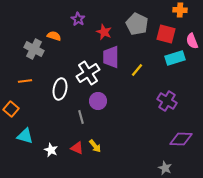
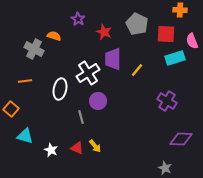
red square: rotated 12 degrees counterclockwise
purple trapezoid: moved 2 px right, 2 px down
